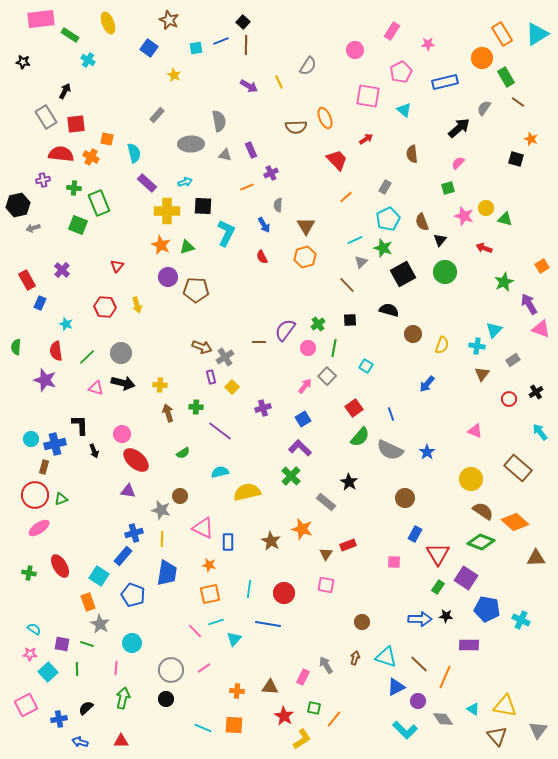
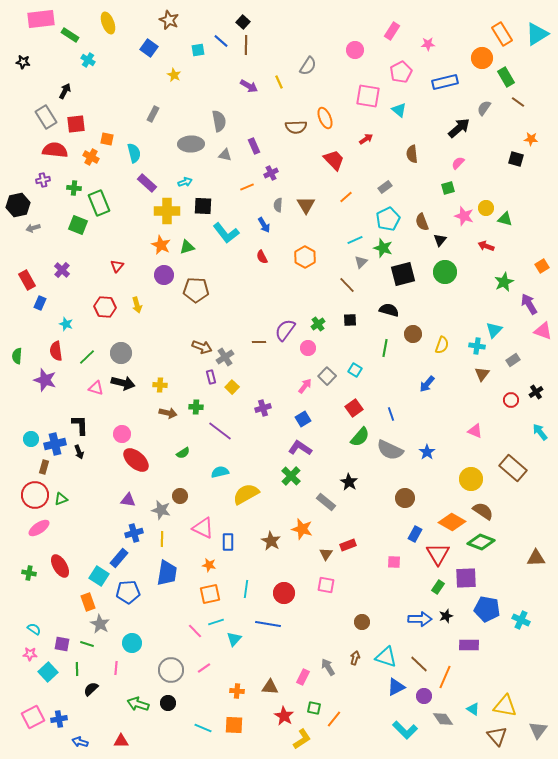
blue line at (221, 41): rotated 63 degrees clockwise
cyan square at (196, 48): moved 2 px right, 2 px down
cyan triangle at (404, 110): moved 5 px left
gray rectangle at (157, 115): moved 4 px left, 1 px up; rotated 14 degrees counterclockwise
orange star at (531, 139): rotated 16 degrees counterclockwise
purple rectangle at (251, 150): moved 3 px right, 4 px up
red semicircle at (61, 154): moved 6 px left, 4 px up
red trapezoid at (337, 160): moved 3 px left
gray rectangle at (385, 187): rotated 24 degrees clockwise
brown triangle at (306, 226): moved 21 px up
cyan L-shape at (226, 233): rotated 116 degrees clockwise
red arrow at (484, 248): moved 2 px right, 2 px up
orange hexagon at (305, 257): rotated 15 degrees counterclockwise
black square at (403, 274): rotated 15 degrees clockwise
purple circle at (168, 277): moved 4 px left, 2 px up
pink triangle at (541, 329): moved 2 px right, 2 px down
green semicircle at (16, 347): moved 1 px right, 9 px down
green line at (334, 348): moved 51 px right
cyan square at (366, 366): moved 11 px left, 4 px down
red circle at (509, 399): moved 2 px right, 1 px down
brown arrow at (168, 413): rotated 120 degrees clockwise
purple L-shape at (300, 448): rotated 10 degrees counterclockwise
black arrow at (94, 451): moved 15 px left, 1 px down
brown rectangle at (518, 468): moved 5 px left
purple triangle at (128, 491): moved 9 px down
yellow semicircle at (247, 492): moved 1 px left, 2 px down; rotated 16 degrees counterclockwise
orange diamond at (515, 522): moved 63 px left; rotated 12 degrees counterclockwise
blue rectangle at (123, 556): moved 4 px left, 2 px down
purple square at (466, 578): rotated 35 degrees counterclockwise
cyan line at (249, 589): moved 3 px left
blue pentagon at (133, 595): moved 5 px left, 3 px up; rotated 25 degrees counterclockwise
black star at (446, 616): rotated 24 degrees counterclockwise
gray arrow at (326, 665): moved 2 px right, 2 px down
green arrow at (123, 698): moved 15 px right, 6 px down; rotated 85 degrees counterclockwise
black circle at (166, 699): moved 2 px right, 4 px down
purple circle at (418, 701): moved 6 px right, 5 px up
pink square at (26, 705): moved 7 px right, 12 px down
black semicircle at (86, 708): moved 5 px right, 19 px up
